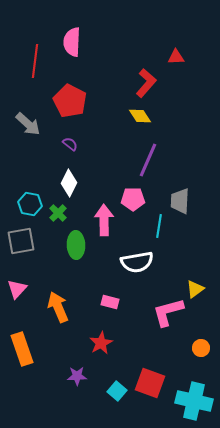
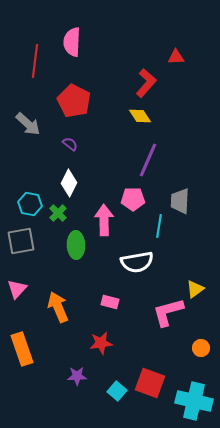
red pentagon: moved 4 px right
red star: rotated 20 degrees clockwise
